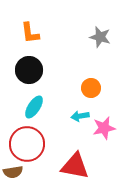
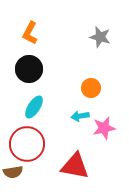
orange L-shape: rotated 35 degrees clockwise
black circle: moved 1 px up
